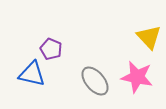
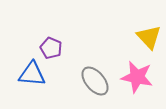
purple pentagon: moved 1 px up
blue triangle: rotated 8 degrees counterclockwise
